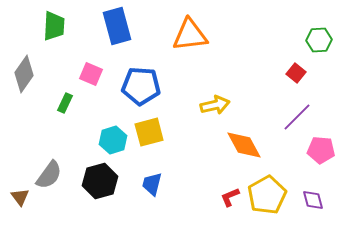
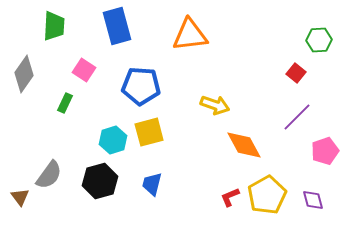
pink square: moved 7 px left, 4 px up; rotated 10 degrees clockwise
yellow arrow: rotated 32 degrees clockwise
pink pentagon: moved 4 px right, 1 px down; rotated 24 degrees counterclockwise
